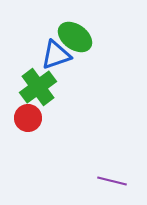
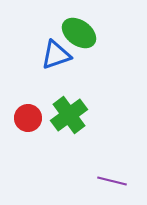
green ellipse: moved 4 px right, 4 px up
green cross: moved 31 px right, 28 px down
